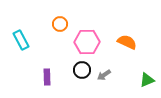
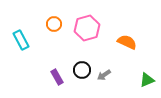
orange circle: moved 6 px left
pink hexagon: moved 14 px up; rotated 15 degrees counterclockwise
purple rectangle: moved 10 px right; rotated 28 degrees counterclockwise
